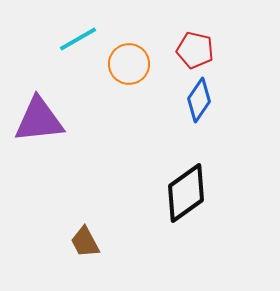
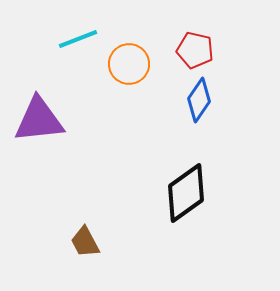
cyan line: rotated 9 degrees clockwise
